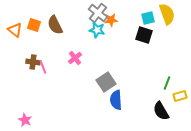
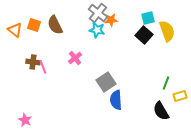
yellow semicircle: moved 17 px down
black square: rotated 24 degrees clockwise
green line: moved 1 px left
